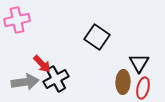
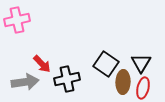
black square: moved 9 px right, 27 px down
black triangle: moved 2 px right
black cross: moved 11 px right; rotated 15 degrees clockwise
